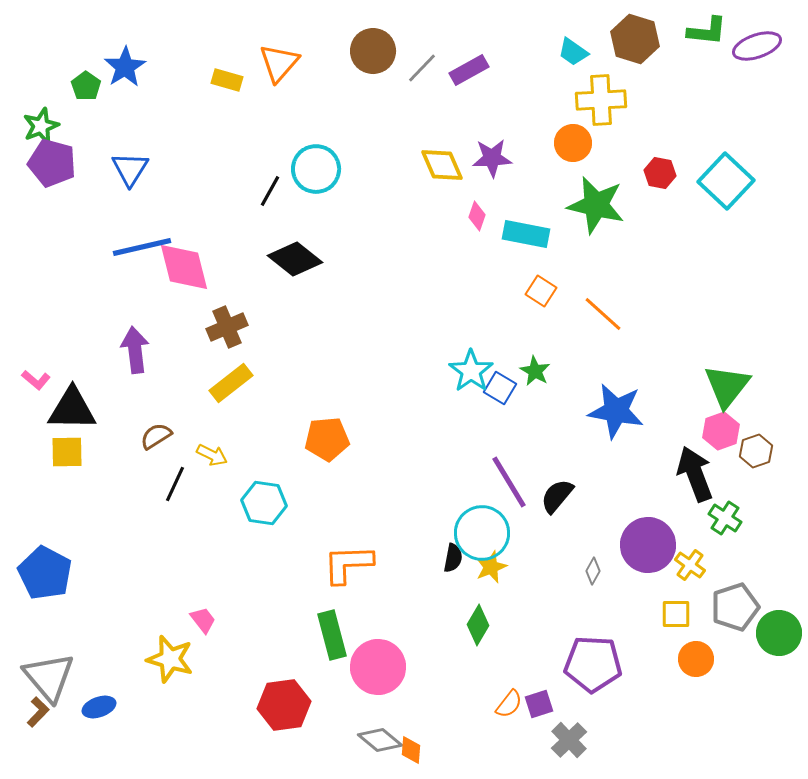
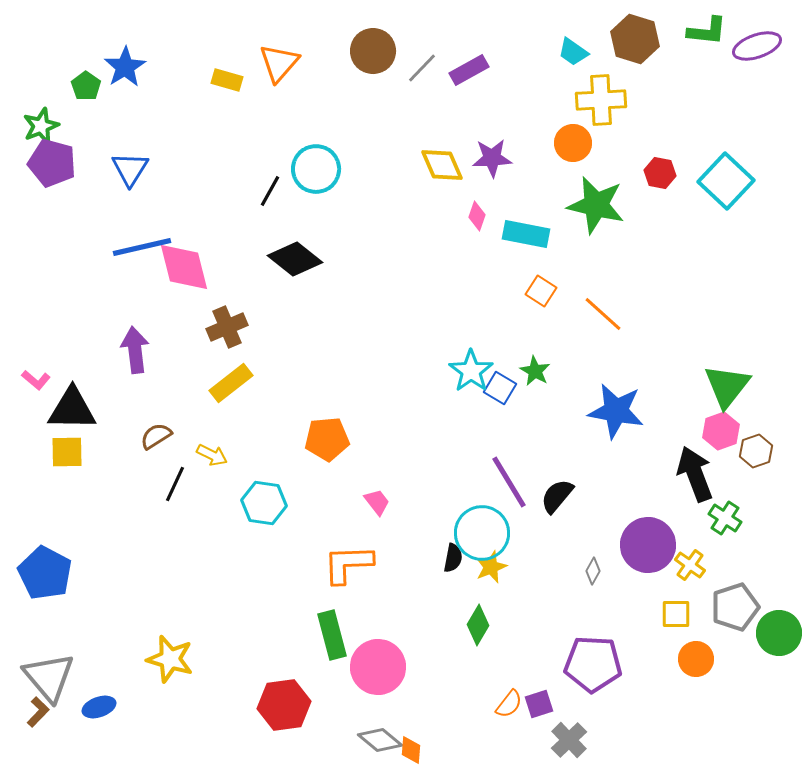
pink trapezoid at (203, 620): moved 174 px right, 118 px up
